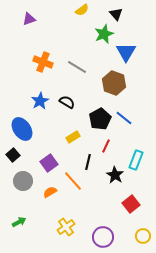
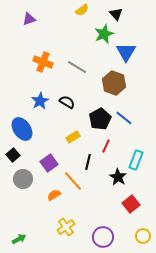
black star: moved 3 px right, 2 px down
gray circle: moved 2 px up
orange semicircle: moved 4 px right, 3 px down
green arrow: moved 17 px down
